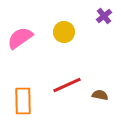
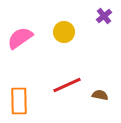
orange rectangle: moved 4 px left
